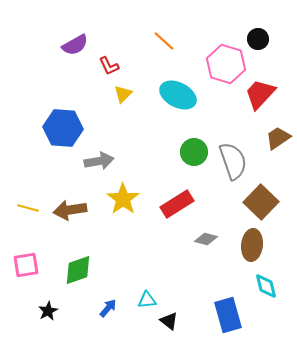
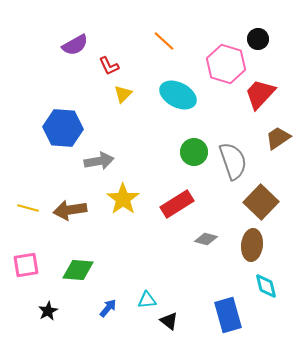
green diamond: rotated 24 degrees clockwise
